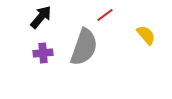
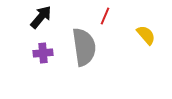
red line: moved 1 px down; rotated 30 degrees counterclockwise
gray semicircle: rotated 27 degrees counterclockwise
